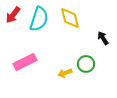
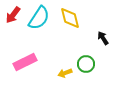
cyan semicircle: moved 1 px up; rotated 15 degrees clockwise
